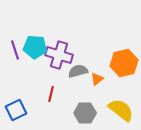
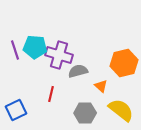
orange triangle: moved 4 px right, 7 px down; rotated 40 degrees counterclockwise
